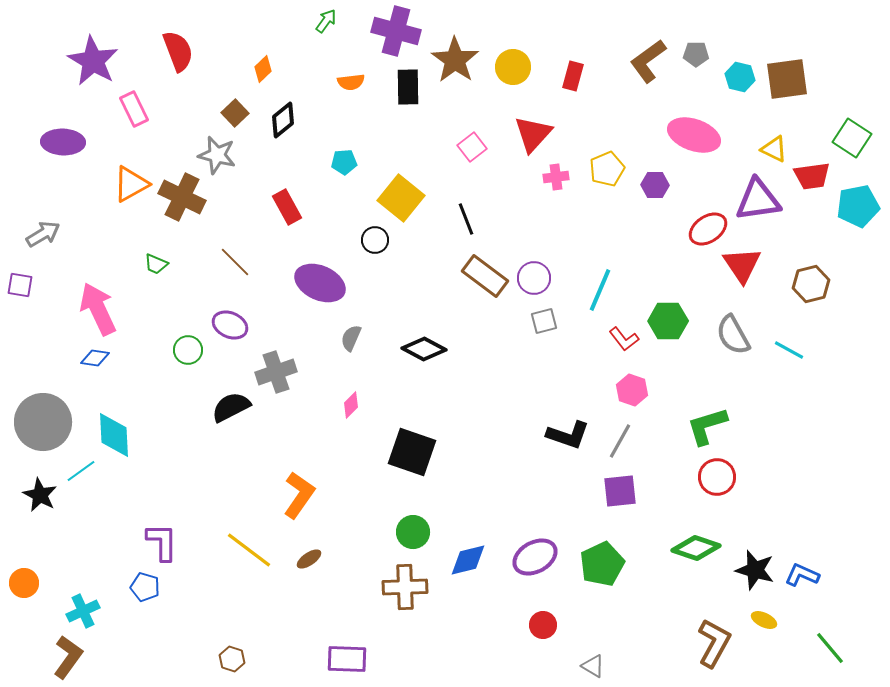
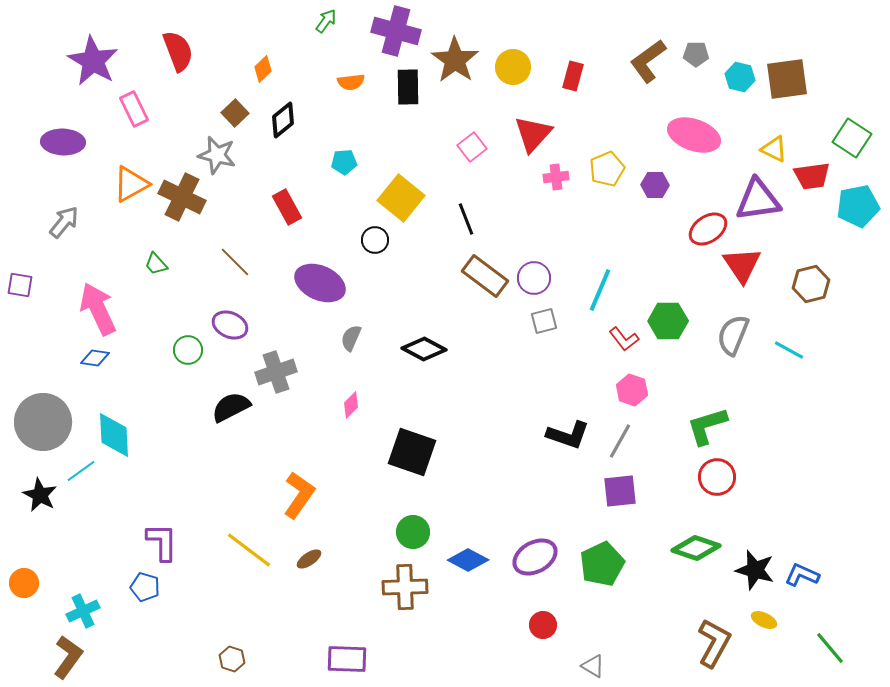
gray arrow at (43, 234): moved 21 px right, 12 px up; rotated 20 degrees counterclockwise
green trapezoid at (156, 264): rotated 25 degrees clockwise
gray semicircle at (733, 335): rotated 51 degrees clockwise
blue diamond at (468, 560): rotated 42 degrees clockwise
